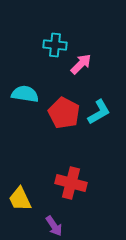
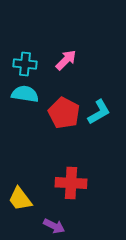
cyan cross: moved 30 px left, 19 px down
pink arrow: moved 15 px left, 4 px up
red cross: rotated 12 degrees counterclockwise
yellow trapezoid: rotated 12 degrees counterclockwise
purple arrow: rotated 30 degrees counterclockwise
